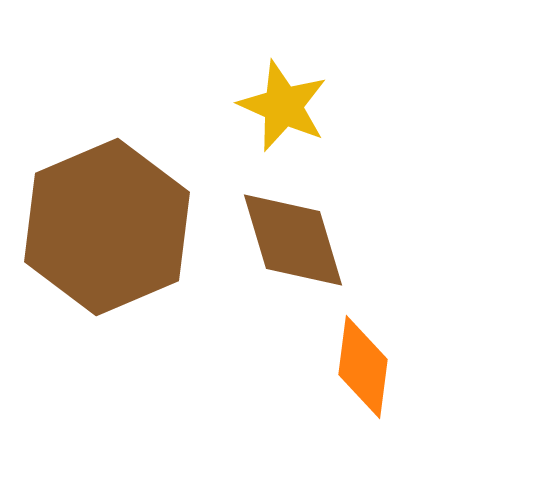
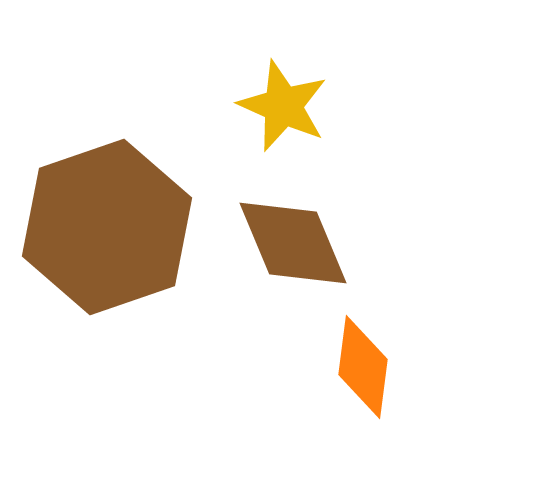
brown hexagon: rotated 4 degrees clockwise
brown diamond: moved 3 px down; rotated 6 degrees counterclockwise
